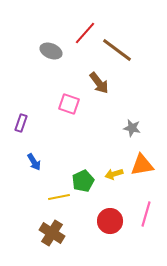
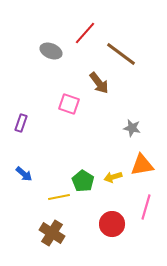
brown line: moved 4 px right, 4 px down
blue arrow: moved 10 px left, 12 px down; rotated 18 degrees counterclockwise
yellow arrow: moved 1 px left, 3 px down
green pentagon: rotated 15 degrees counterclockwise
pink line: moved 7 px up
red circle: moved 2 px right, 3 px down
